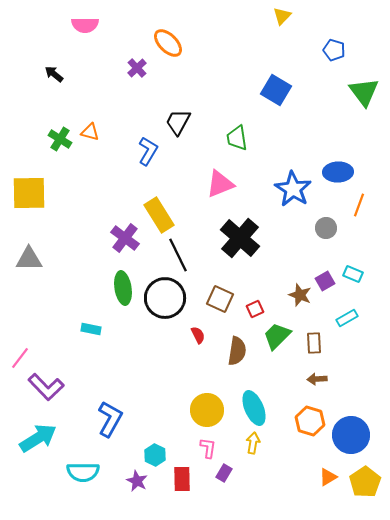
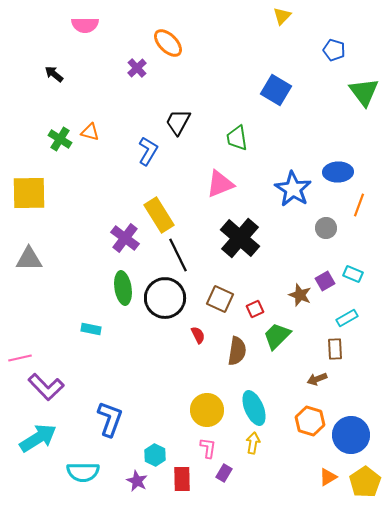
brown rectangle at (314, 343): moved 21 px right, 6 px down
pink line at (20, 358): rotated 40 degrees clockwise
brown arrow at (317, 379): rotated 18 degrees counterclockwise
blue L-shape at (110, 419): rotated 9 degrees counterclockwise
